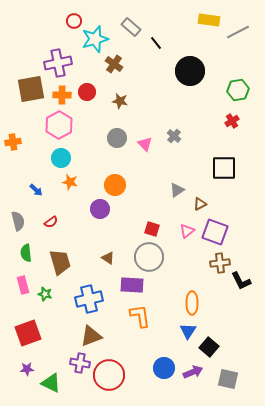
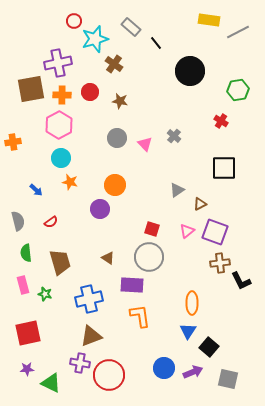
red circle at (87, 92): moved 3 px right
red cross at (232, 121): moved 11 px left; rotated 24 degrees counterclockwise
red square at (28, 333): rotated 8 degrees clockwise
